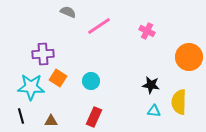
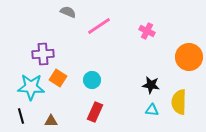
cyan circle: moved 1 px right, 1 px up
cyan triangle: moved 2 px left, 1 px up
red rectangle: moved 1 px right, 5 px up
